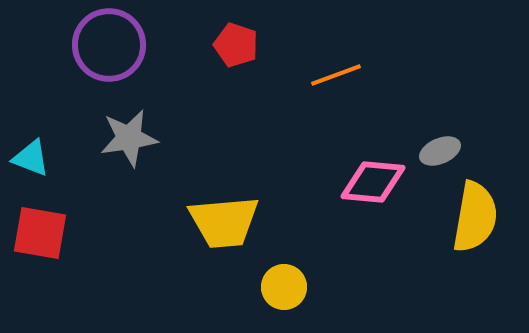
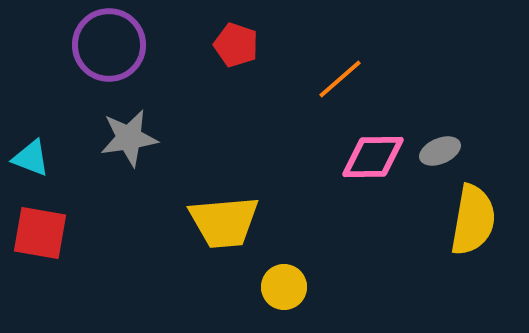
orange line: moved 4 px right, 4 px down; rotated 21 degrees counterclockwise
pink diamond: moved 25 px up; rotated 6 degrees counterclockwise
yellow semicircle: moved 2 px left, 3 px down
